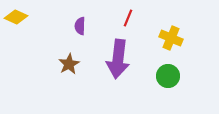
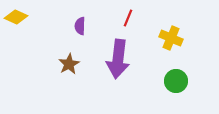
green circle: moved 8 px right, 5 px down
